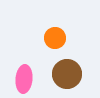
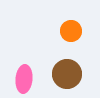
orange circle: moved 16 px right, 7 px up
